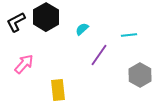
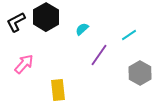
cyan line: rotated 28 degrees counterclockwise
gray hexagon: moved 2 px up
